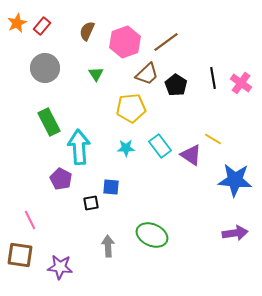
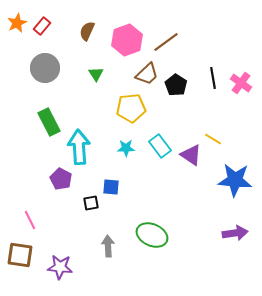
pink hexagon: moved 2 px right, 2 px up
